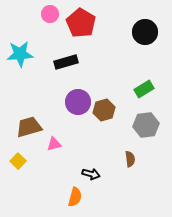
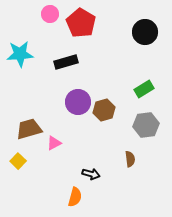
brown trapezoid: moved 2 px down
pink triangle: moved 1 px up; rotated 14 degrees counterclockwise
